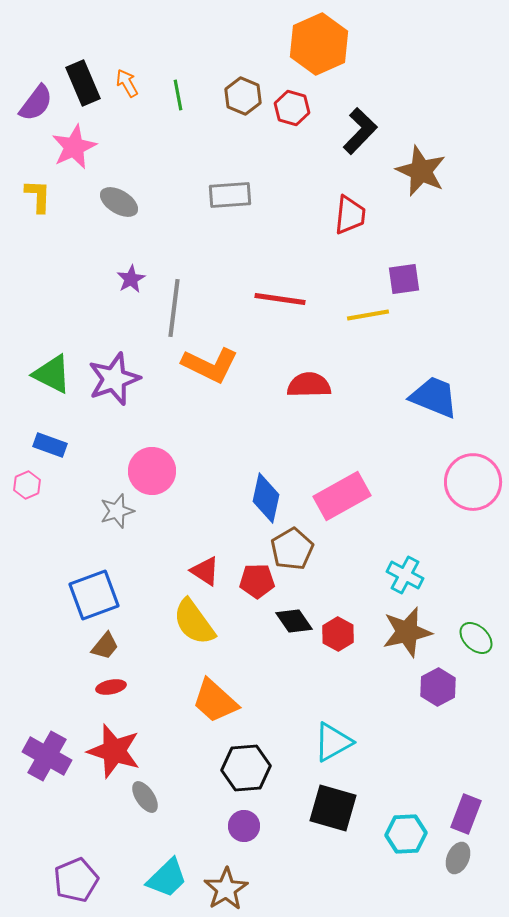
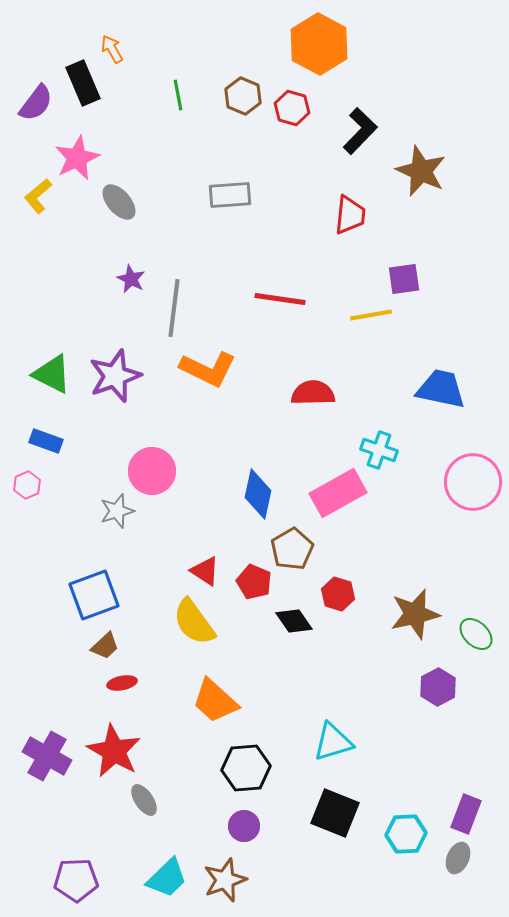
orange hexagon at (319, 44): rotated 8 degrees counterclockwise
orange arrow at (127, 83): moved 15 px left, 34 px up
pink star at (74, 147): moved 3 px right, 11 px down
yellow L-shape at (38, 196): rotated 132 degrees counterclockwise
gray ellipse at (119, 202): rotated 18 degrees clockwise
purple star at (131, 279): rotated 16 degrees counterclockwise
yellow line at (368, 315): moved 3 px right
orange L-shape at (210, 365): moved 2 px left, 4 px down
purple star at (114, 379): moved 1 px right, 3 px up
red semicircle at (309, 385): moved 4 px right, 8 px down
blue trapezoid at (434, 397): moved 7 px right, 8 px up; rotated 10 degrees counterclockwise
blue rectangle at (50, 445): moved 4 px left, 4 px up
pink rectangle at (342, 496): moved 4 px left, 3 px up
blue diamond at (266, 498): moved 8 px left, 4 px up
cyan cross at (405, 575): moved 26 px left, 125 px up; rotated 9 degrees counterclockwise
red pentagon at (257, 581): moved 3 px left, 1 px down; rotated 24 degrees clockwise
brown star at (407, 632): moved 8 px right, 18 px up
red hexagon at (338, 634): moved 40 px up; rotated 12 degrees counterclockwise
green ellipse at (476, 638): moved 4 px up
brown trapezoid at (105, 646): rotated 8 degrees clockwise
red ellipse at (111, 687): moved 11 px right, 4 px up
cyan triangle at (333, 742): rotated 12 degrees clockwise
red star at (114, 751): rotated 12 degrees clockwise
gray ellipse at (145, 797): moved 1 px left, 3 px down
black square at (333, 808): moved 2 px right, 5 px down; rotated 6 degrees clockwise
purple pentagon at (76, 880): rotated 21 degrees clockwise
brown star at (226, 889): moved 1 px left, 9 px up; rotated 12 degrees clockwise
